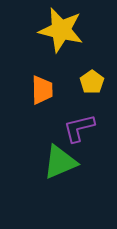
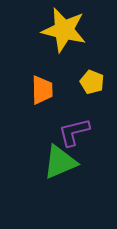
yellow star: moved 3 px right
yellow pentagon: rotated 15 degrees counterclockwise
purple L-shape: moved 5 px left, 4 px down
